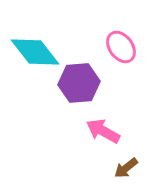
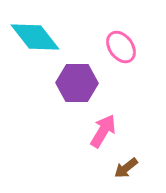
cyan diamond: moved 15 px up
purple hexagon: moved 2 px left; rotated 6 degrees clockwise
pink arrow: rotated 92 degrees clockwise
